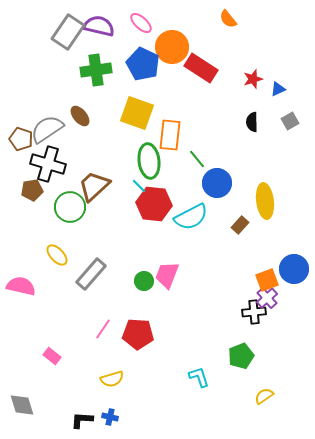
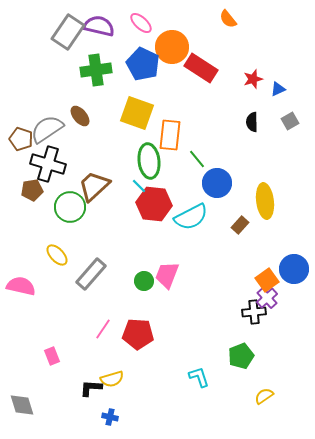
orange square at (267, 280): rotated 15 degrees counterclockwise
pink rectangle at (52, 356): rotated 30 degrees clockwise
black L-shape at (82, 420): moved 9 px right, 32 px up
